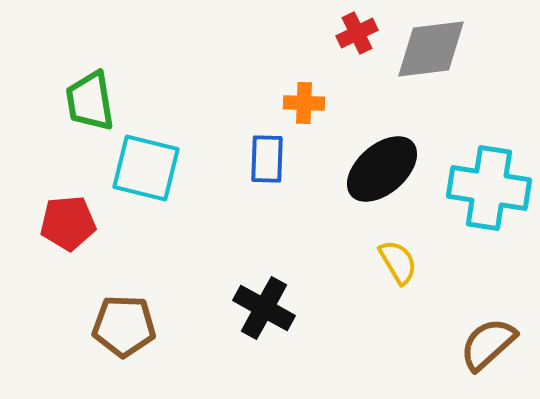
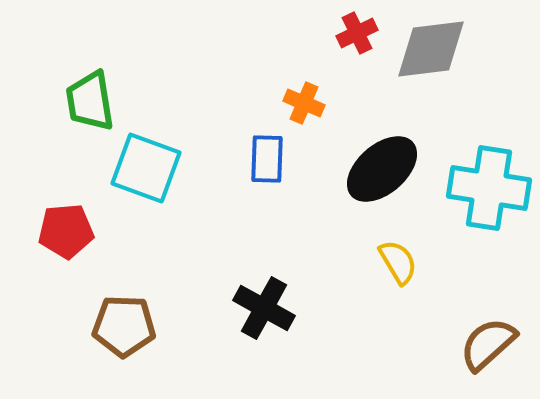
orange cross: rotated 21 degrees clockwise
cyan square: rotated 6 degrees clockwise
red pentagon: moved 2 px left, 8 px down
